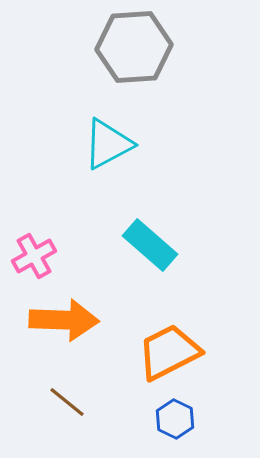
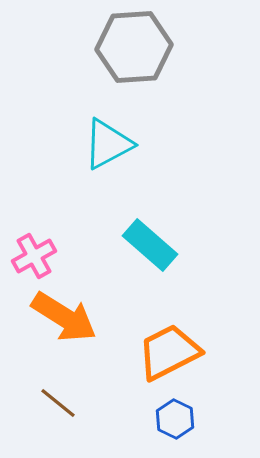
orange arrow: moved 3 px up; rotated 30 degrees clockwise
brown line: moved 9 px left, 1 px down
